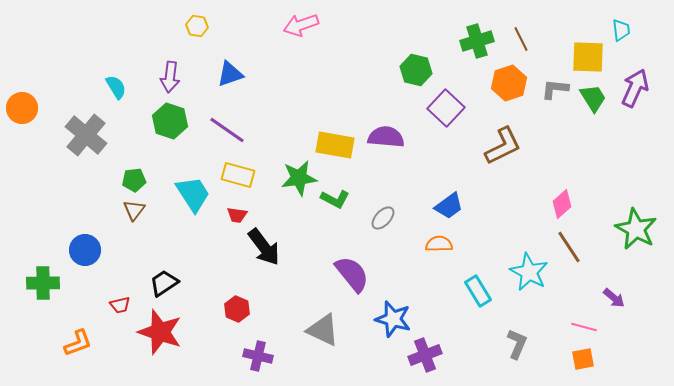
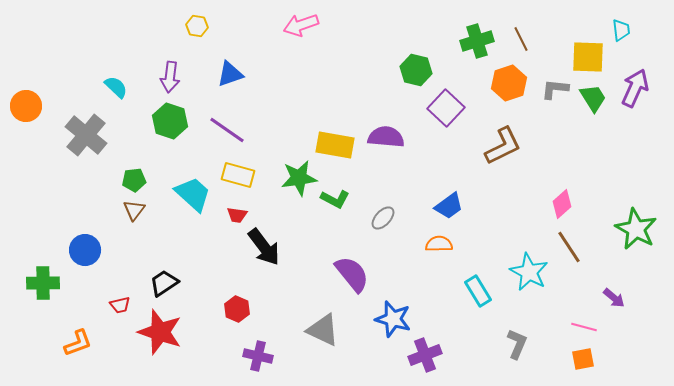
cyan semicircle at (116, 87): rotated 15 degrees counterclockwise
orange circle at (22, 108): moved 4 px right, 2 px up
cyan trapezoid at (193, 194): rotated 15 degrees counterclockwise
